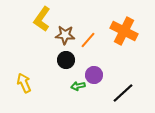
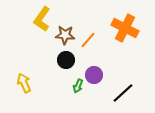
orange cross: moved 1 px right, 3 px up
green arrow: rotated 56 degrees counterclockwise
